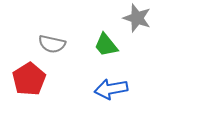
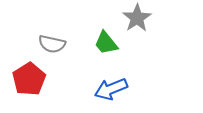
gray star: rotated 20 degrees clockwise
green trapezoid: moved 2 px up
blue arrow: rotated 12 degrees counterclockwise
